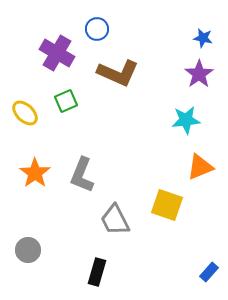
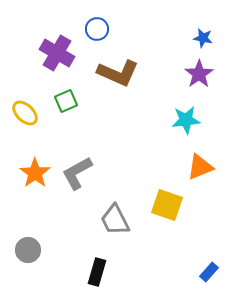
gray L-shape: moved 5 px left, 2 px up; rotated 39 degrees clockwise
